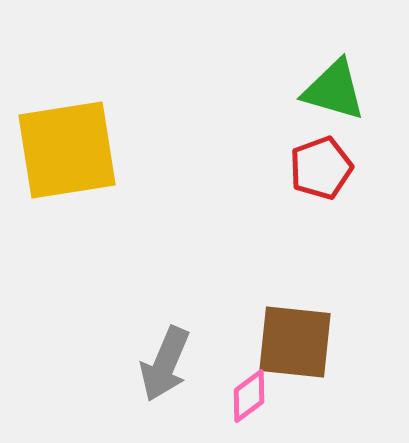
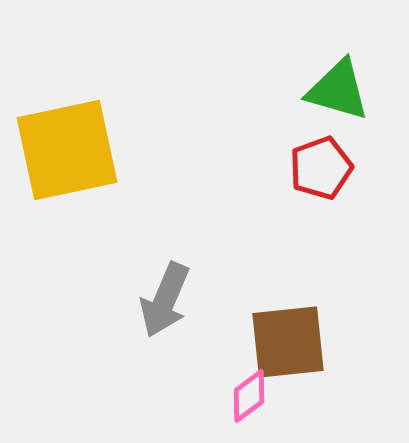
green triangle: moved 4 px right
yellow square: rotated 3 degrees counterclockwise
brown square: moved 7 px left; rotated 12 degrees counterclockwise
gray arrow: moved 64 px up
